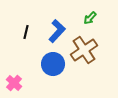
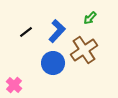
black line: rotated 40 degrees clockwise
blue circle: moved 1 px up
pink cross: moved 2 px down
